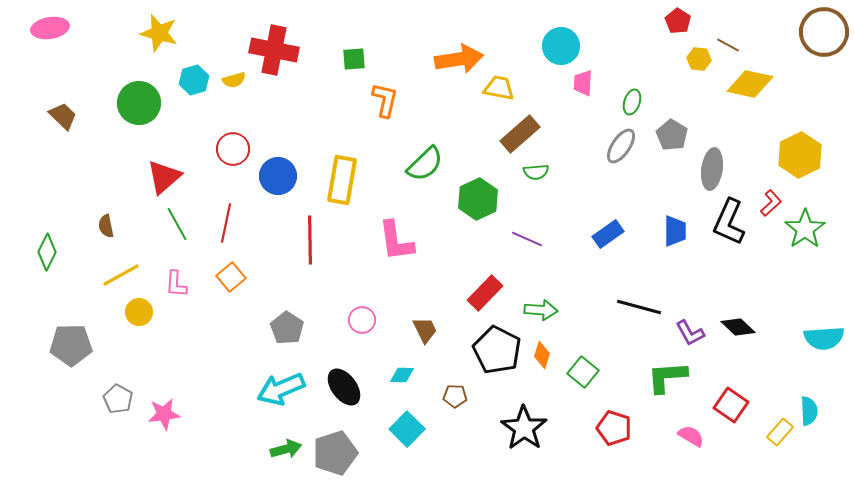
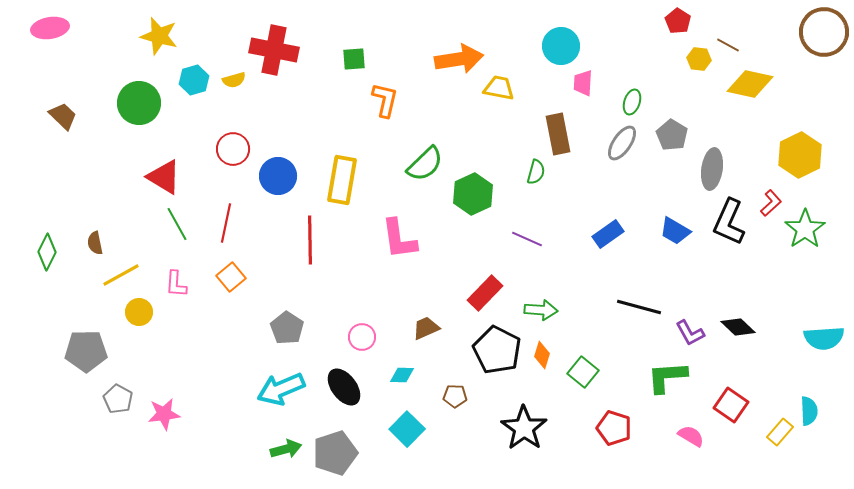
yellow star at (159, 33): moved 3 px down
brown rectangle at (520, 134): moved 38 px right; rotated 60 degrees counterclockwise
gray ellipse at (621, 146): moved 1 px right, 3 px up
green semicircle at (536, 172): rotated 70 degrees counterclockwise
red triangle at (164, 177): rotated 48 degrees counterclockwise
green hexagon at (478, 199): moved 5 px left, 5 px up
brown semicircle at (106, 226): moved 11 px left, 17 px down
blue trapezoid at (675, 231): rotated 120 degrees clockwise
pink L-shape at (396, 241): moved 3 px right, 2 px up
pink circle at (362, 320): moved 17 px down
brown trapezoid at (425, 330): moved 1 px right, 2 px up; rotated 88 degrees counterclockwise
gray pentagon at (71, 345): moved 15 px right, 6 px down
